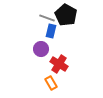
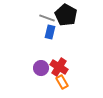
blue rectangle: moved 1 px left, 1 px down
purple circle: moved 19 px down
red cross: moved 3 px down
orange rectangle: moved 11 px right, 1 px up
